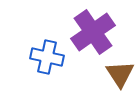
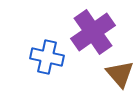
brown triangle: rotated 8 degrees counterclockwise
